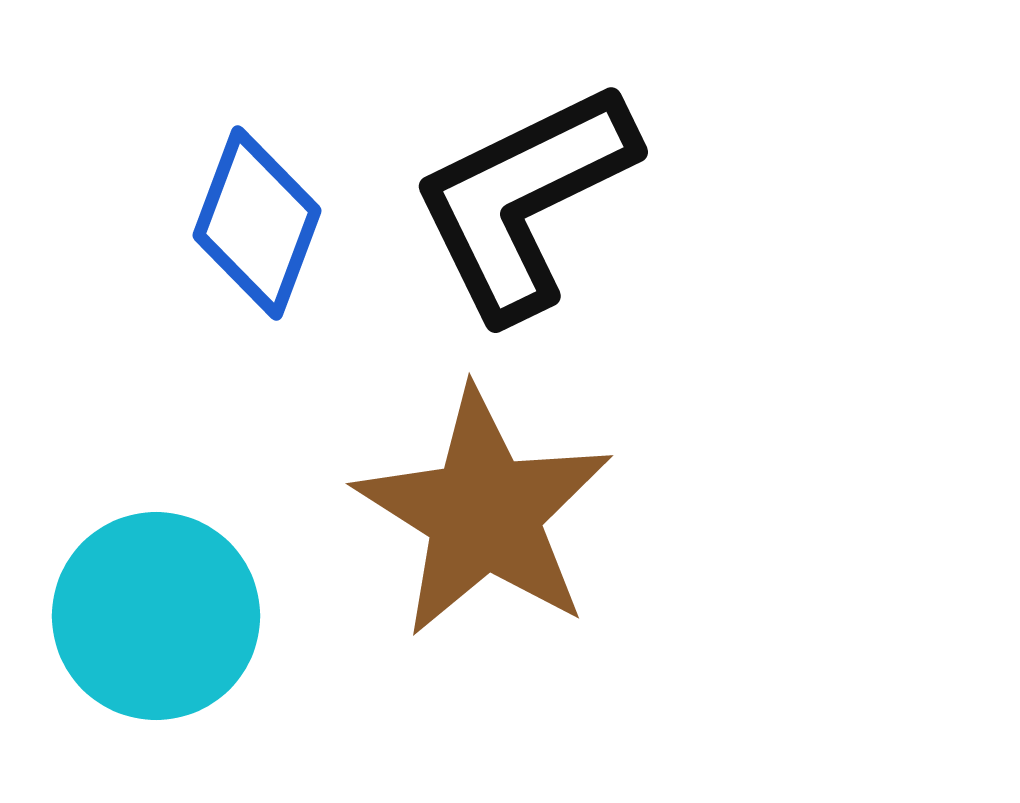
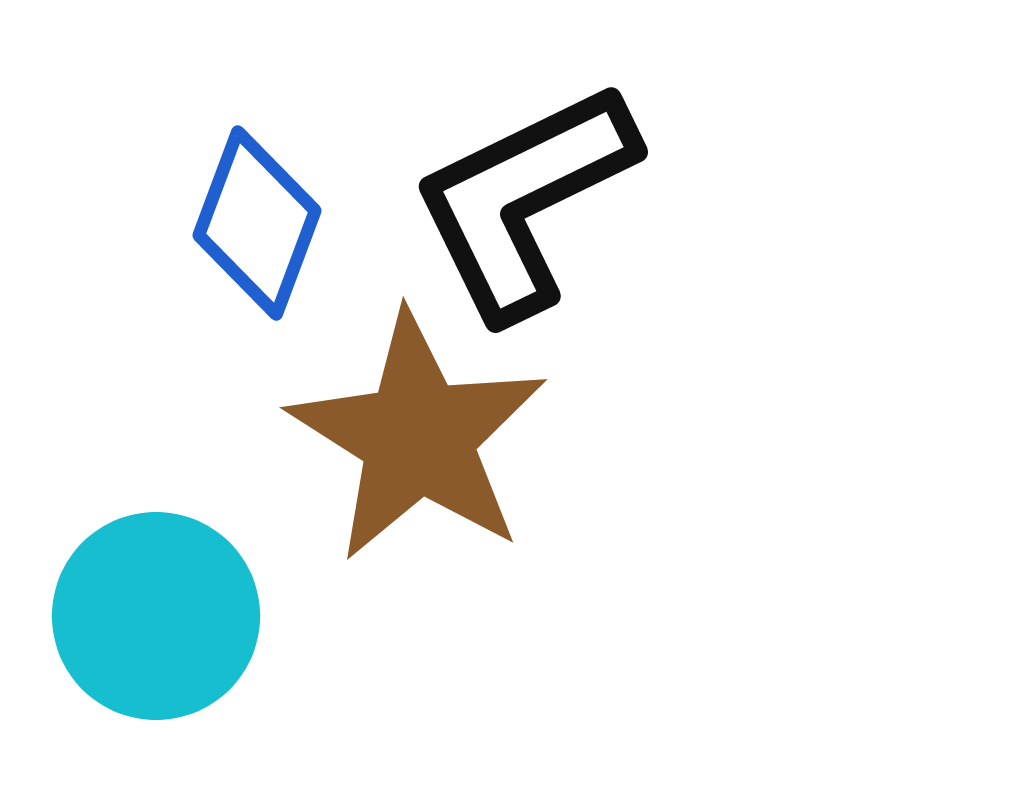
brown star: moved 66 px left, 76 px up
